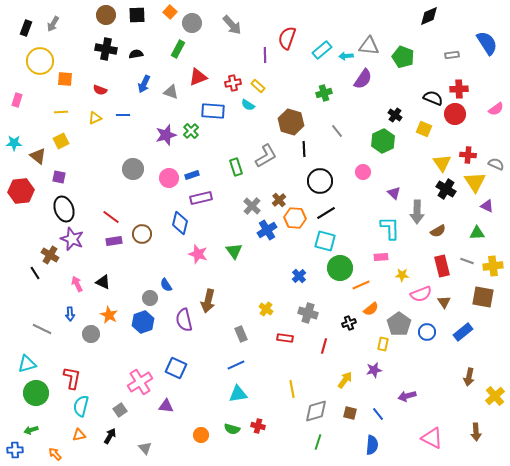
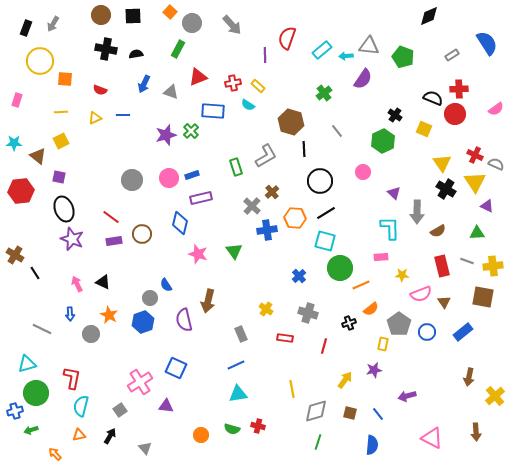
brown circle at (106, 15): moved 5 px left
black square at (137, 15): moved 4 px left, 1 px down
gray rectangle at (452, 55): rotated 24 degrees counterclockwise
green cross at (324, 93): rotated 21 degrees counterclockwise
red cross at (468, 155): moved 7 px right; rotated 21 degrees clockwise
gray circle at (133, 169): moved 1 px left, 11 px down
brown cross at (279, 200): moved 7 px left, 8 px up
blue cross at (267, 230): rotated 24 degrees clockwise
brown cross at (50, 255): moved 35 px left
blue cross at (15, 450): moved 39 px up; rotated 14 degrees counterclockwise
